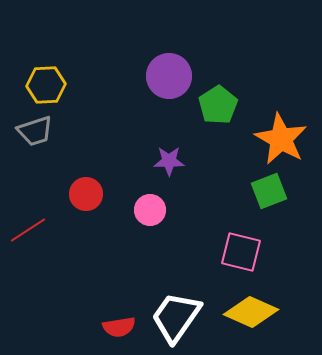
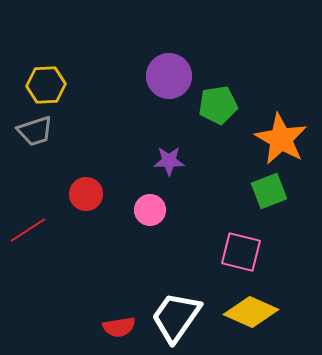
green pentagon: rotated 24 degrees clockwise
